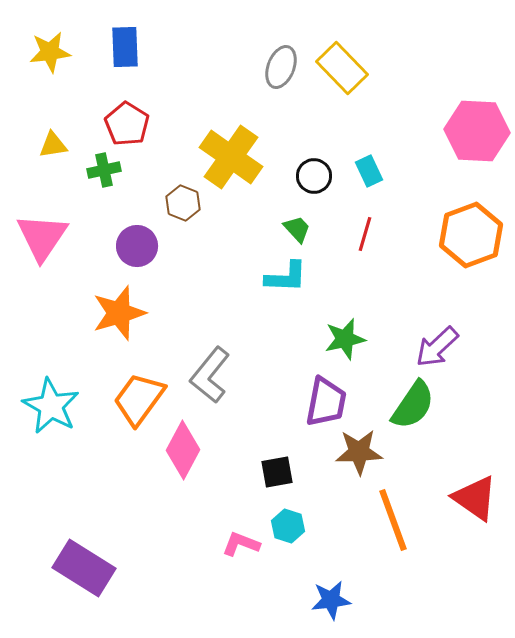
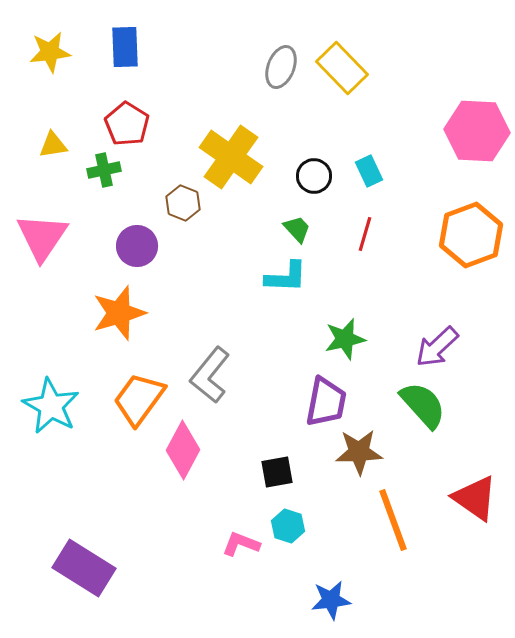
green semicircle: moved 10 px right; rotated 76 degrees counterclockwise
